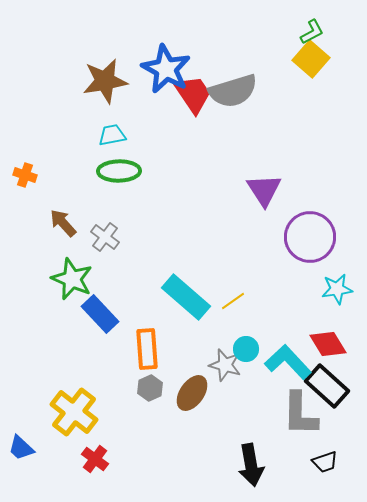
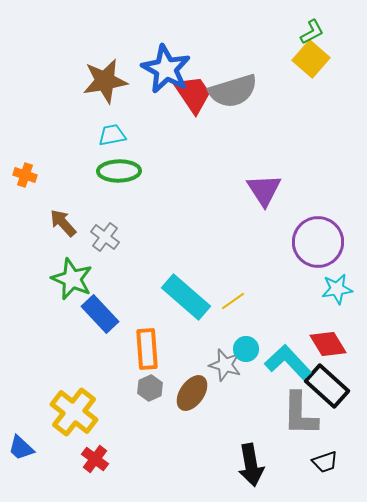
purple circle: moved 8 px right, 5 px down
